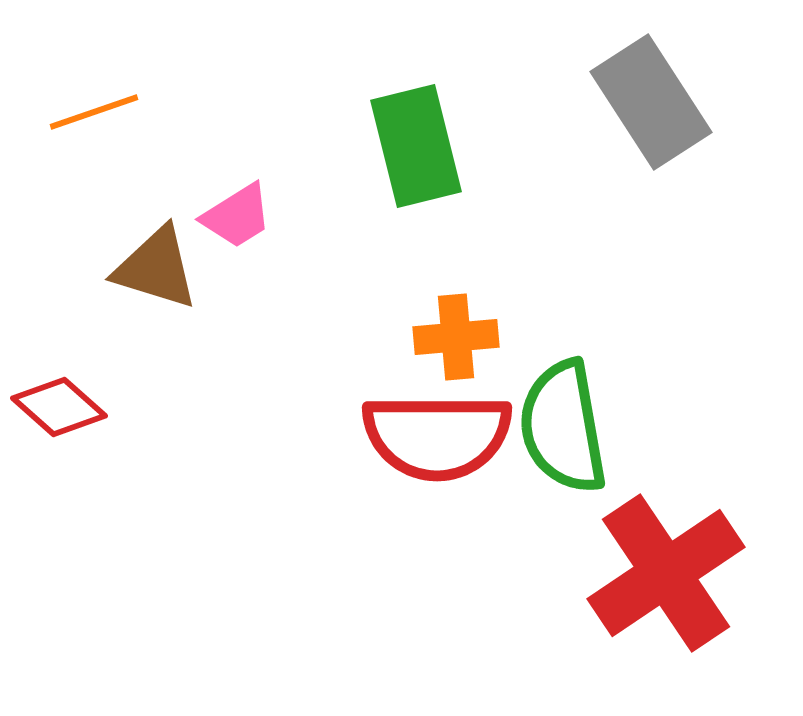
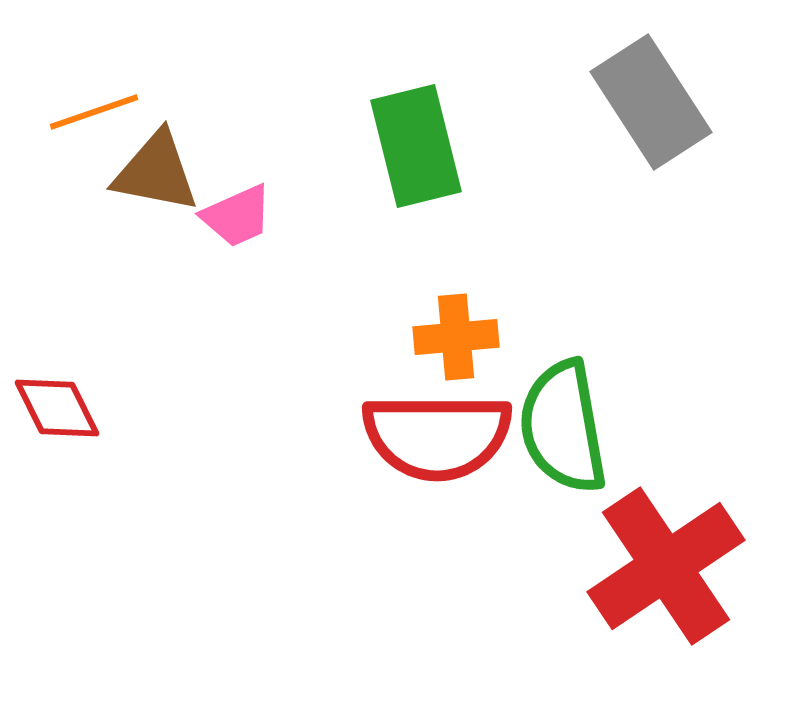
pink trapezoid: rotated 8 degrees clockwise
brown triangle: moved 96 px up; rotated 6 degrees counterclockwise
red diamond: moved 2 px left, 1 px down; rotated 22 degrees clockwise
red cross: moved 7 px up
